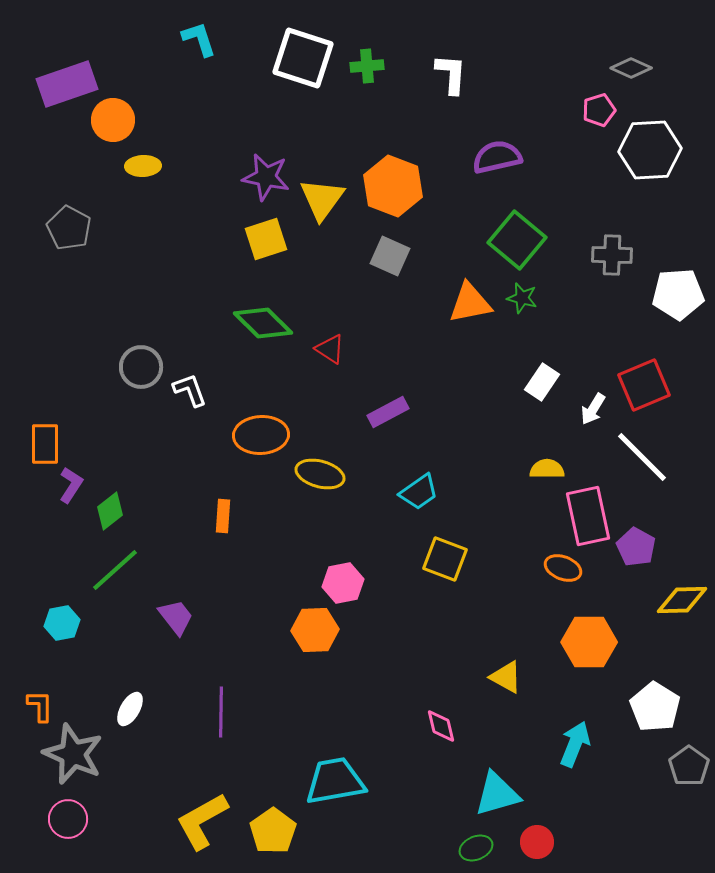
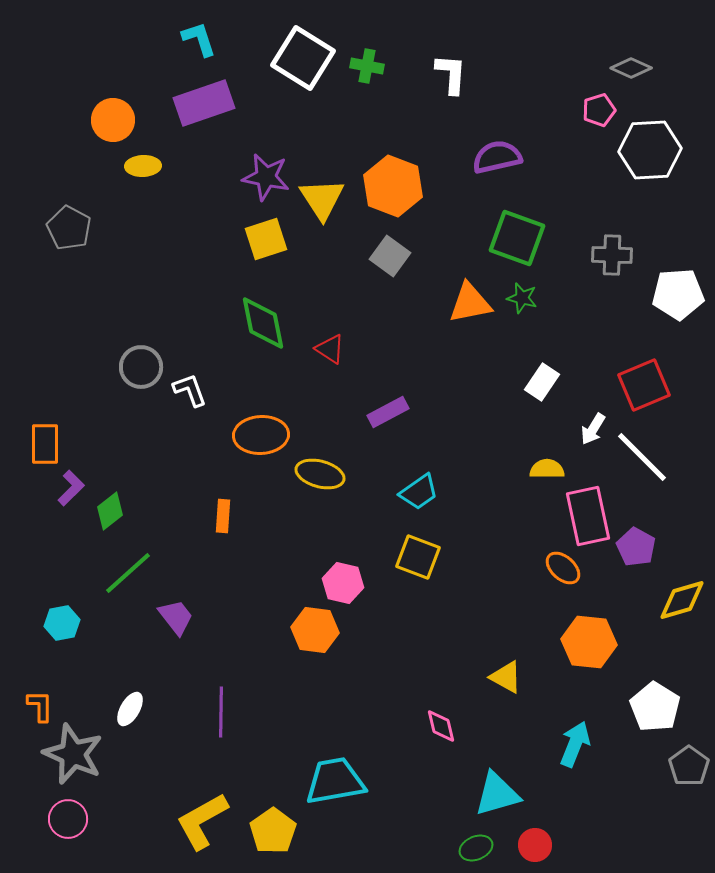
white square at (303, 58): rotated 14 degrees clockwise
green cross at (367, 66): rotated 16 degrees clockwise
purple rectangle at (67, 84): moved 137 px right, 19 px down
yellow triangle at (322, 199): rotated 9 degrees counterclockwise
green square at (517, 240): moved 2 px up; rotated 20 degrees counterclockwise
gray square at (390, 256): rotated 12 degrees clockwise
green diamond at (263, 323): rotated 34 degrees clockwise
white arrow at (593, 409): moved 20 px down
purple L-shape at (71, 485): moved 3 px down; rotated 12 degrees clockwise
yellow square at (445, 559): moved 27 px left, 2 px up
orange ellipse at (563, 568): rotated 21 degrees clockwise
green line at (115, 570): moved 13 px right, 3 px down
pink hexagon at (343, 583): rotated 24 degrees clockwise
yellow diamond at (682, 600): rotated 15 degrees counterclockwise
orange hexagon at (315, 630): rotated 9 degrees clockwise
orange hexagon at (589, 642): rotated 6 degrees clockwise
red circle at (537, 842): moved 2 px left, 3 px down
